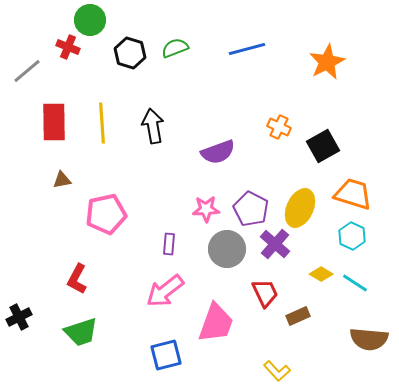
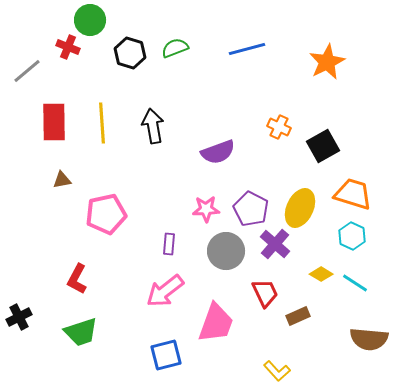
gray circle: moved 1 px left, 2 px down
